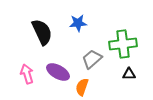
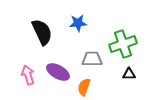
green cross: rotated 12 degrees counterclockwise
gray trapezoid: rotated 40 degrees clockwise
pink arrow: moved 1 px right, 1 px down
orange semicircle: moved 2 px right
